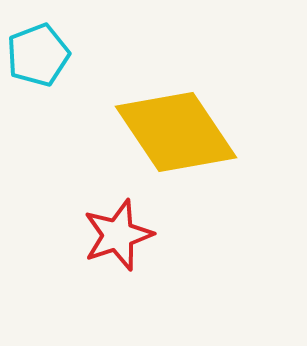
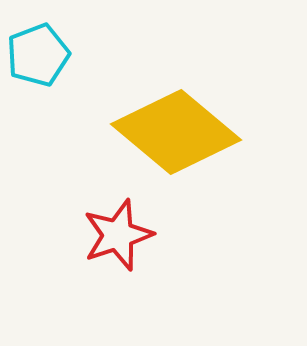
yellow diamond: rotated 16 degrees counterclockwise
